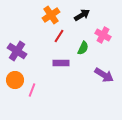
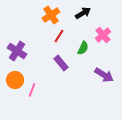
black arrow: moved 1 px right, 2 px up
pink cross: rotated 21 degrees clockwise
purple rectangle: rotated 49 degrees clockwise
